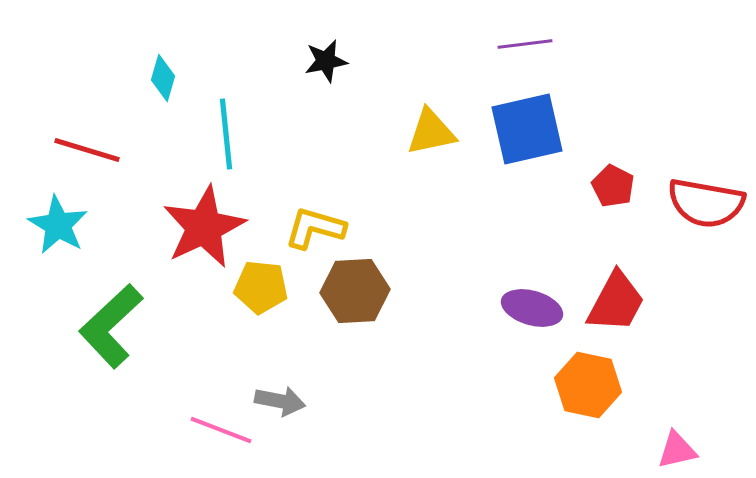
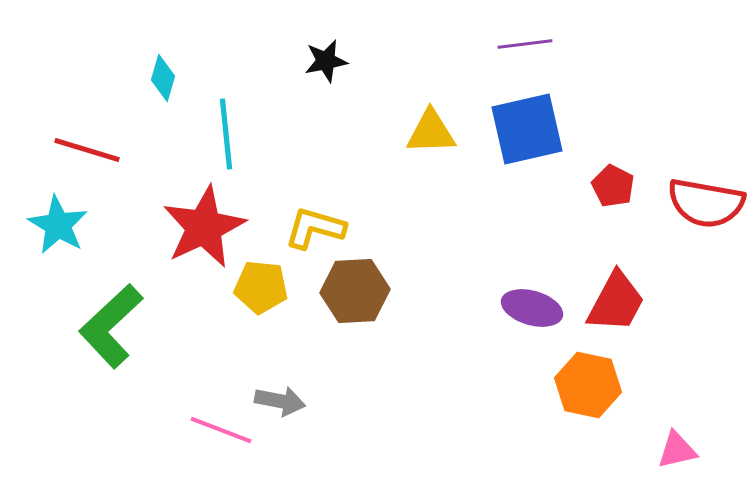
yellow triangle: rotated 10 degrees clockwise
